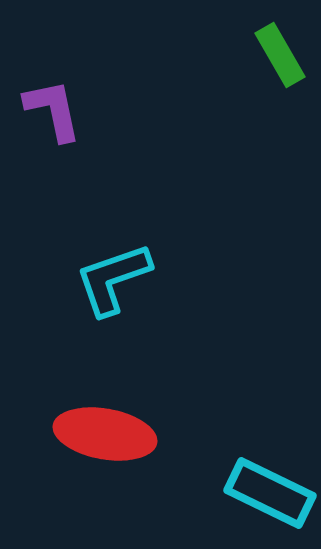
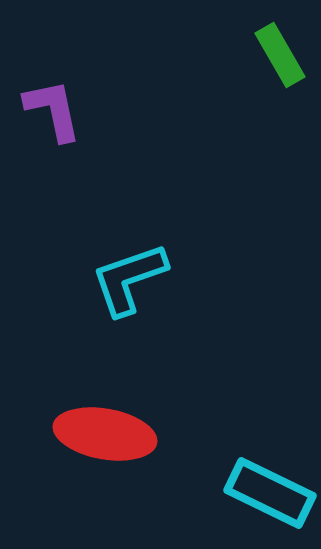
cyan L-shape: moved 16 px right
